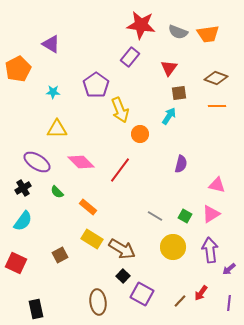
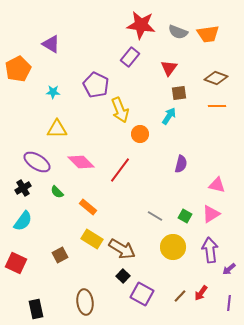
purple pentagon at (96, 85): rotated 10 degrees counterclockwise
brown line at (180, 301): moved 5 px up
brown ellipse at (98, 302): moved 13 px left
